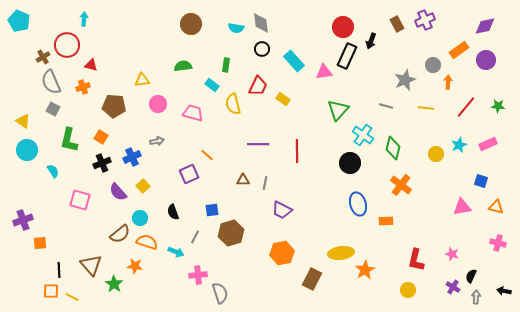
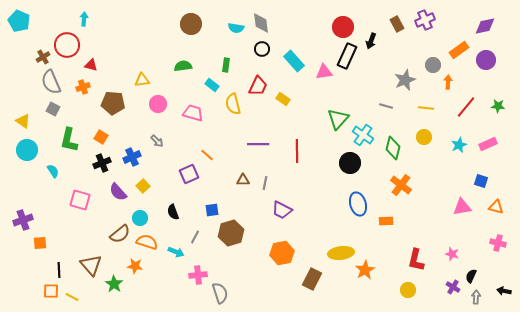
brown pentagon at (114, 106): moved 1 px left, 3 px up
green triangle at (338, 110): moved 9 px down
gray arrow at (157, 141): rotated 56 degrees clockwise
yellow circle at (436, 154): moved 12 px left, 17 px up
